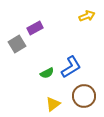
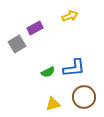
yellow arrow: moved 17 px left
blue L-shape: moved 3 px right, 1 px down; rotated 25 degrees clockwise
green semicircle: moved 1 px right, 1 px up
brown circle: moved 1 px down
yellow triangle: rotated 21 degrees clockwise
